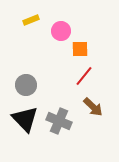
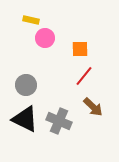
yellow rectangle: rotated 35 degrees clockwise
pink circle: moved 16 px left, 7 px down
black triangle: rotated 20 degrees counterclockwise
